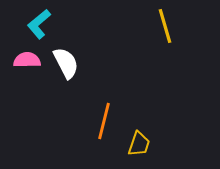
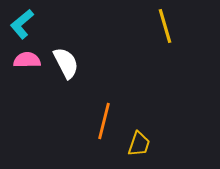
cyan L-shape: moved 17 px left
